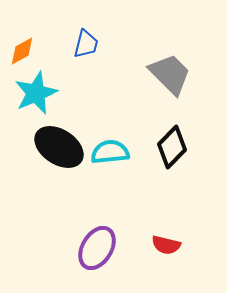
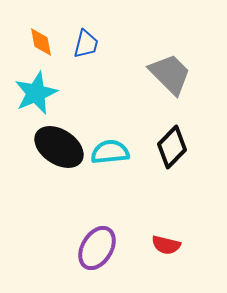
orange diamond: moved 19 px right, 9 px up; rotated 72 degrees counterclockwise
